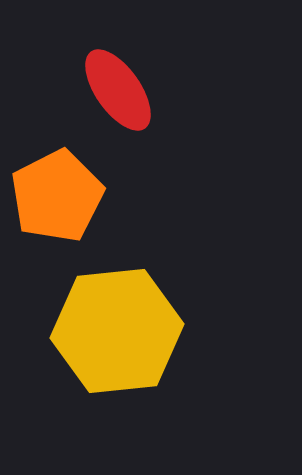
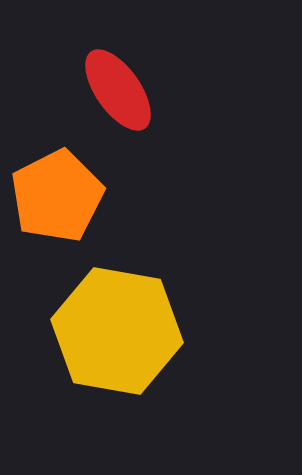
yellow hexagon: rotated 16 degrees clockwise
